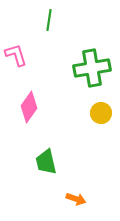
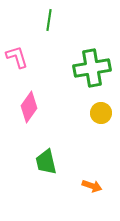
pink L-shape: moved 1 px right, 2 px down
orange arrow: moved 16 px right, 13 px up
